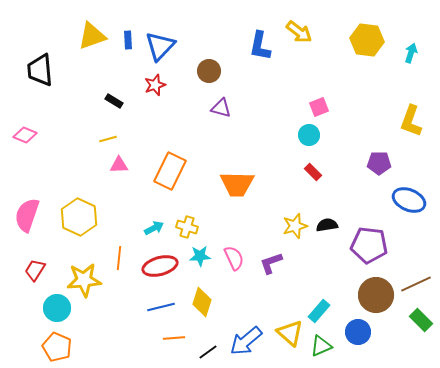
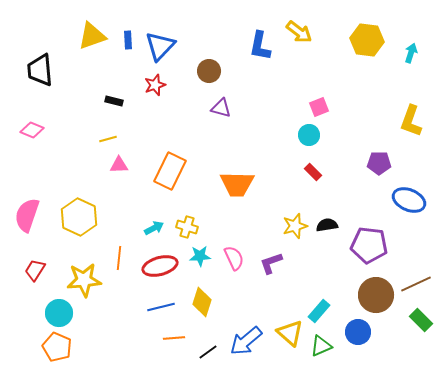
black rectangle at (114, 101): rotated 18 degrees counterclockwise
pink diamond at (25, 135): moved 7 px right, 5 px up
cyan circle at (57, 308): moved 2 px right, 5 px down
